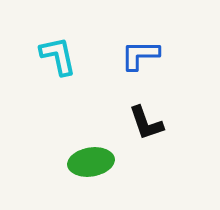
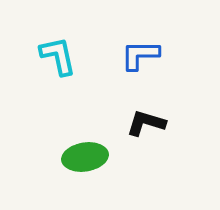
black L-shape: rotated 126 degrees clockwise
green ellipse: moved 6 px left, 5 px up
